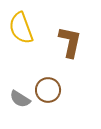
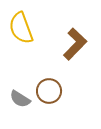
brown L-shape: moved 5 px right, 2 px down; rotated 32 degrees clockwise
brown circle: moved 1 px right, 1 px down
